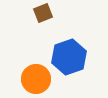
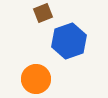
blue hexagon: moved 16 px up
